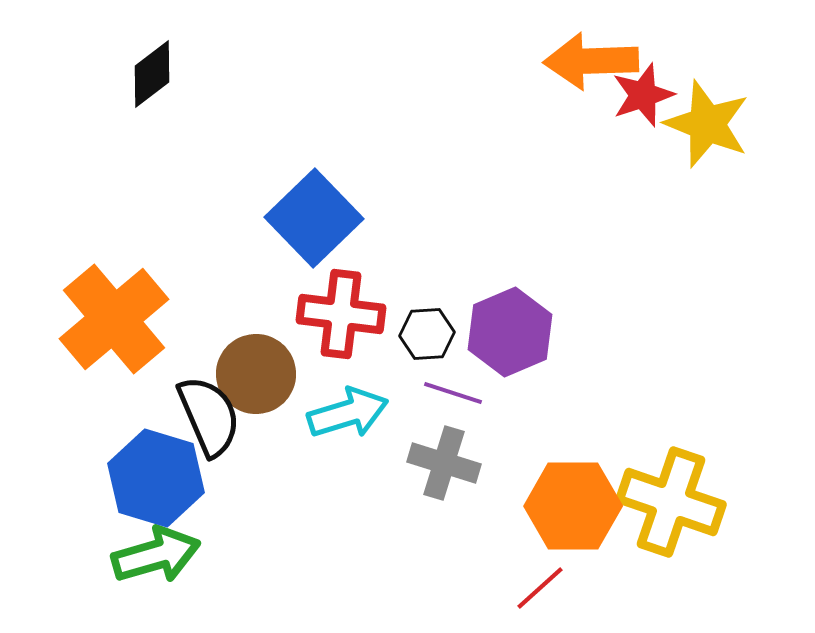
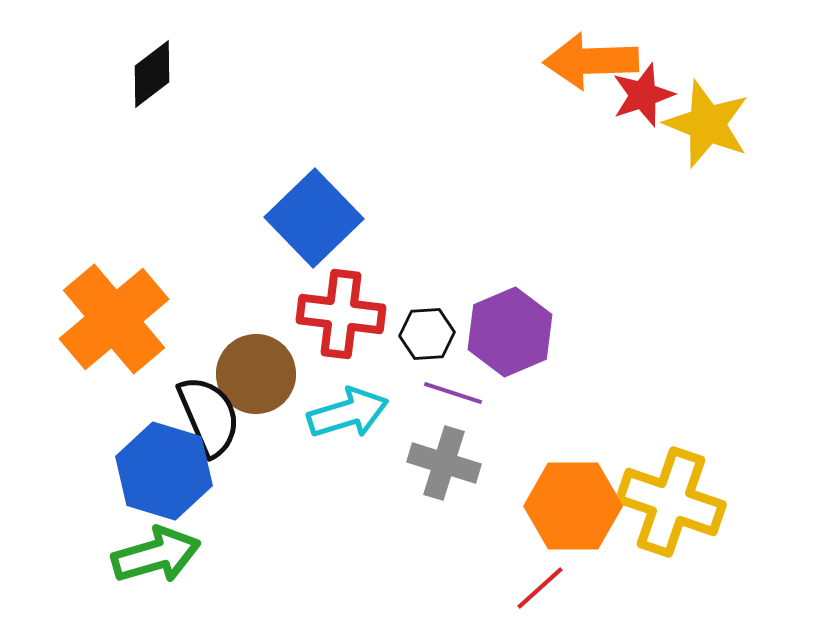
blue hexagon: moved 8 px right, 7 px up
